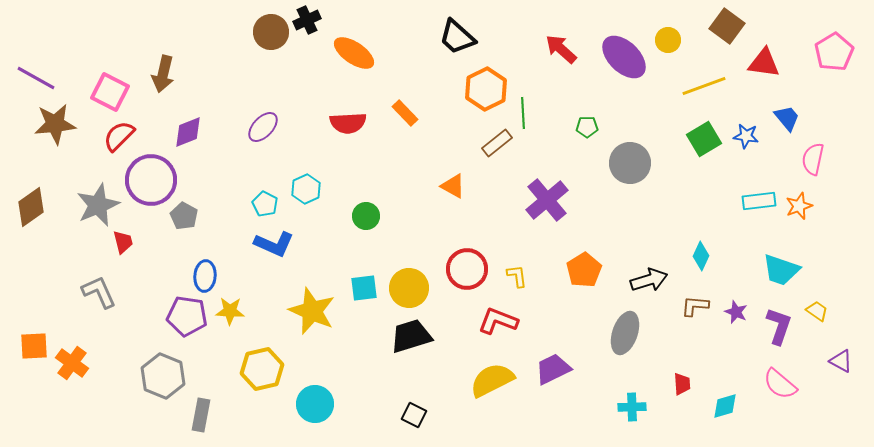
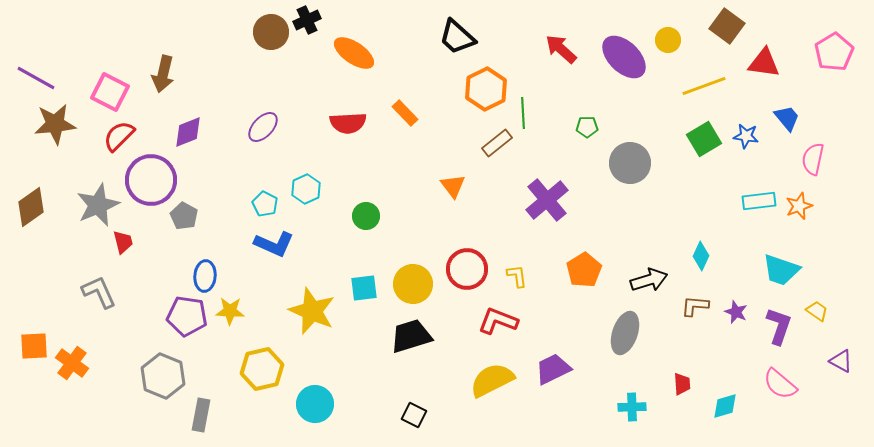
orange triangle at (453, 186): rotated 24 degrees clockwise
yellow circle at (409, 288): moved 4 px right, 4 px up
